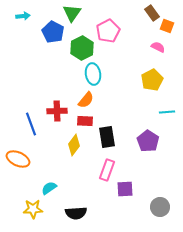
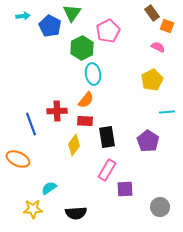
blue pentagon: moved 3 px left, 6 px up
pink rectangle: rotated 10 degrees clockwise
